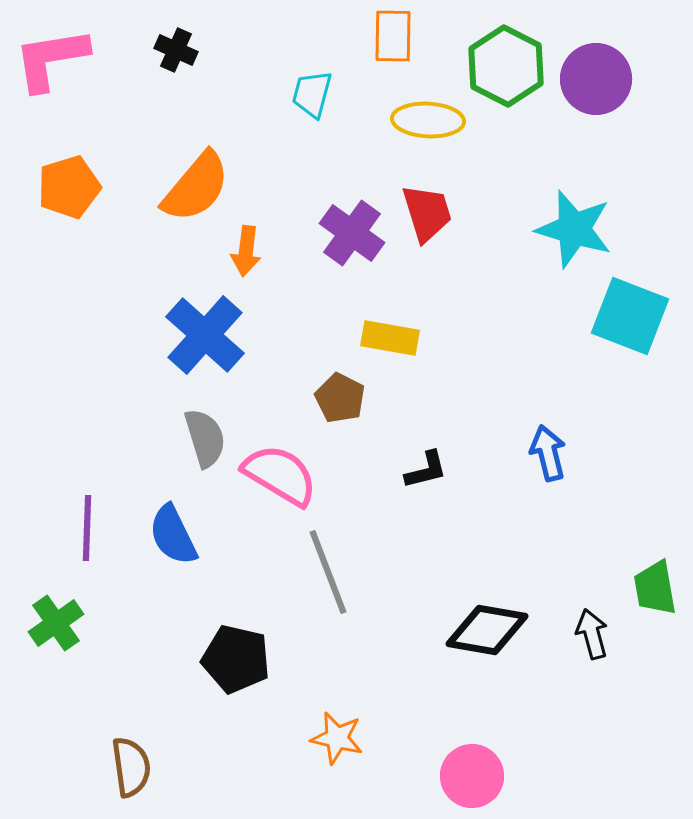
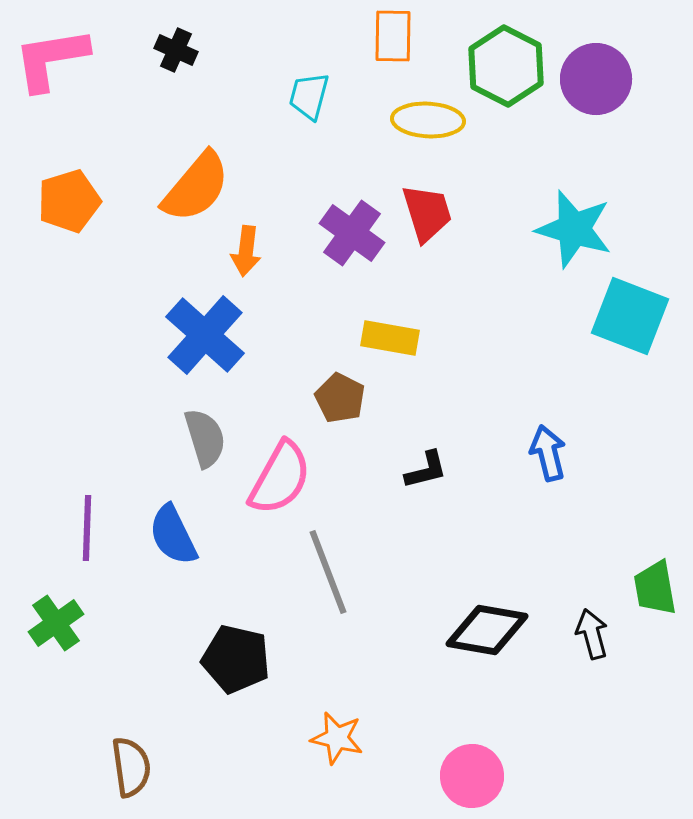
cyan trapezoid: moved 3 px left, 2 px down
orange pentagon: moved 14 px down
pink semicircle: moved 3 px down; rotated 88 degrees clockwise
